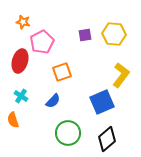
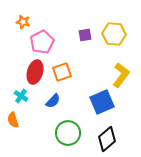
red ellipse: moved 15 px right, 11 px down
